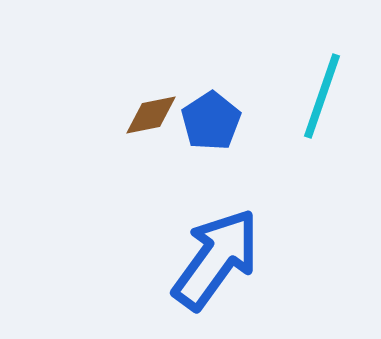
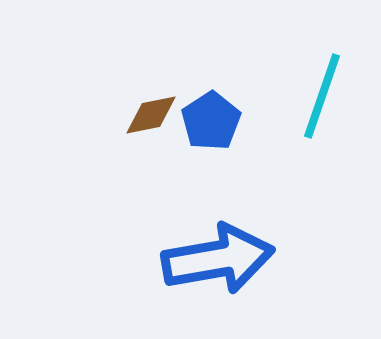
blue arrow: moved 2 px right; rotated 44 degrees clockwise
